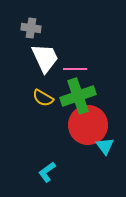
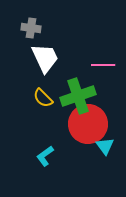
pink line: moved 28 px right, 4 px up
yellow semicircle: rotated 15 degrees clockwise
red circle: moved 1 px up
cyan L-shape: moved 2 px left, 16 px up
